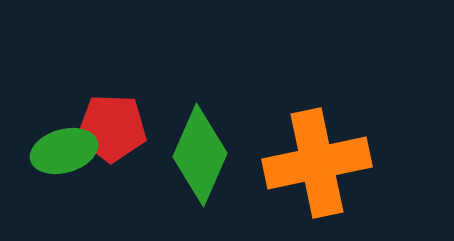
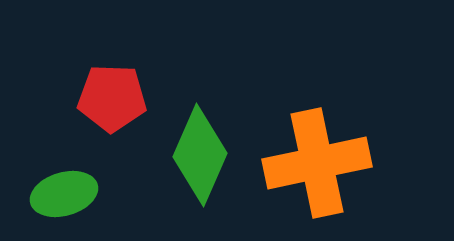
red pentagon: moved 30 px up
green ellipse: moved 43 px down
